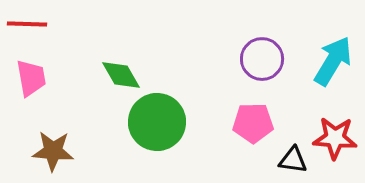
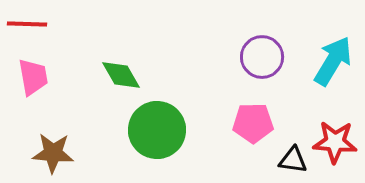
purple circle: moved 2 px up
pink trapezoid: moved 2 px right, 1 px up
green circle: moved 8 px down
red star: moved 4 px down
brown star: moved 2 px down
